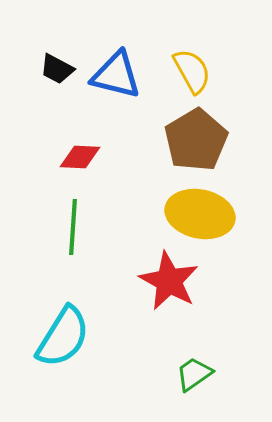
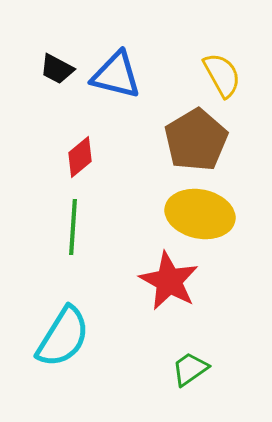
yellow semicircle: moved 30 px right, 4 px down
red diamond: rotated 42 degrees counterclockwise
green trapezoid: moved 4 px left, 5 px up
